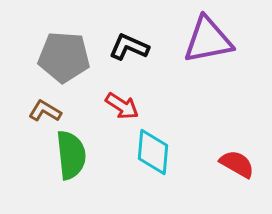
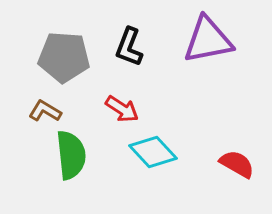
black L-shape: rotated 93 degrees counterclockwise
red arrow: moved 3 px down
cyan diamond: rotated 48 degrees counterclockwise
